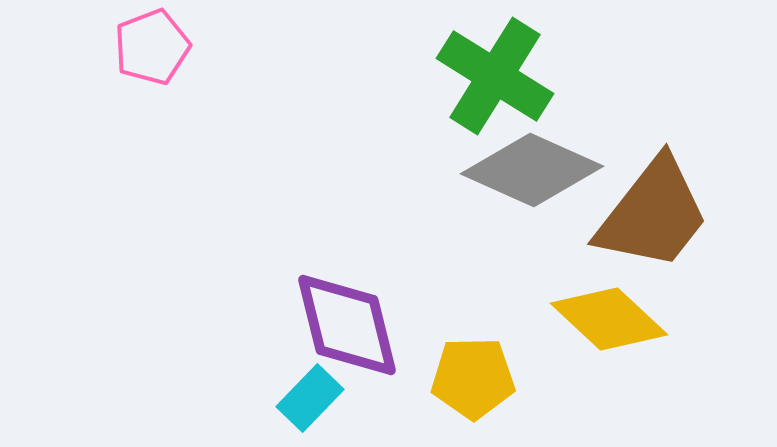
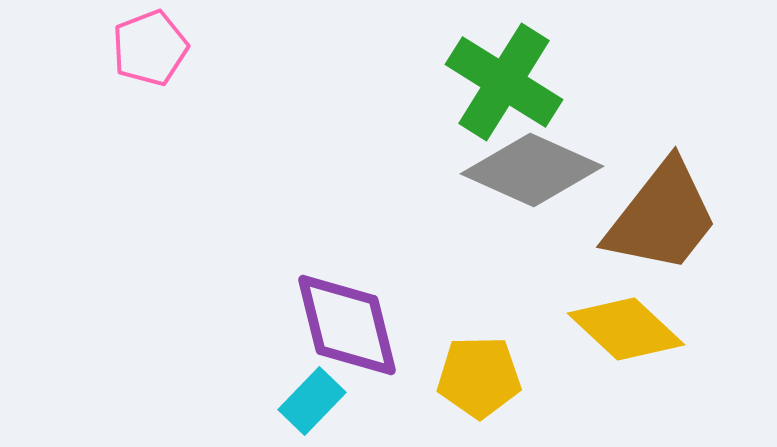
pink pentagon: moved 2 px left, 1 px down
green cross: moved 9 px right, 6 px down
brown trapezoid: moved 9 px right, 3 px down
yellow diamond: moved 17 px right, 10 px down
yellow pentagon: moved 6 px right, 1 px up
cyan rectangle: moved 2 px right, 3 px down
